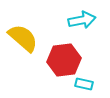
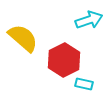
cyan arrow: moved 7 px right; rotated 8 degrees counterclockwise
red hexagon: rotated 20 degrees counterclockwise
